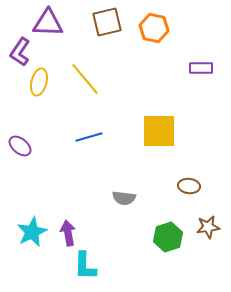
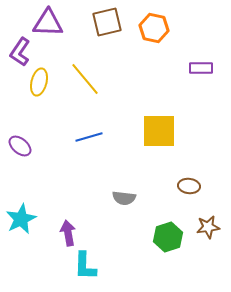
cyan star: moved 11 px left, 13 px up
